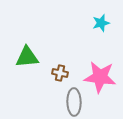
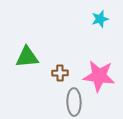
cyan star: moved 1 px left, 4 px up
brown cross: rotated 14 degrees counterclockwise
pink star: moved 1 px left, 1 px up
